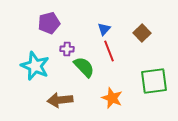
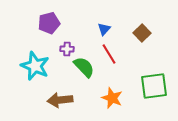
red line: moved 3 px down; rotated 10 degrees counterclockwise
green square: moved 5 px down
